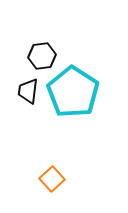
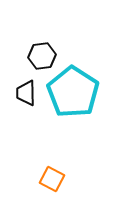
black trapezoid: moved 2 px left, 2 px down; rotated 8 degrees counterclockwise
orange square: rotated 20 degrees counterclockwise
